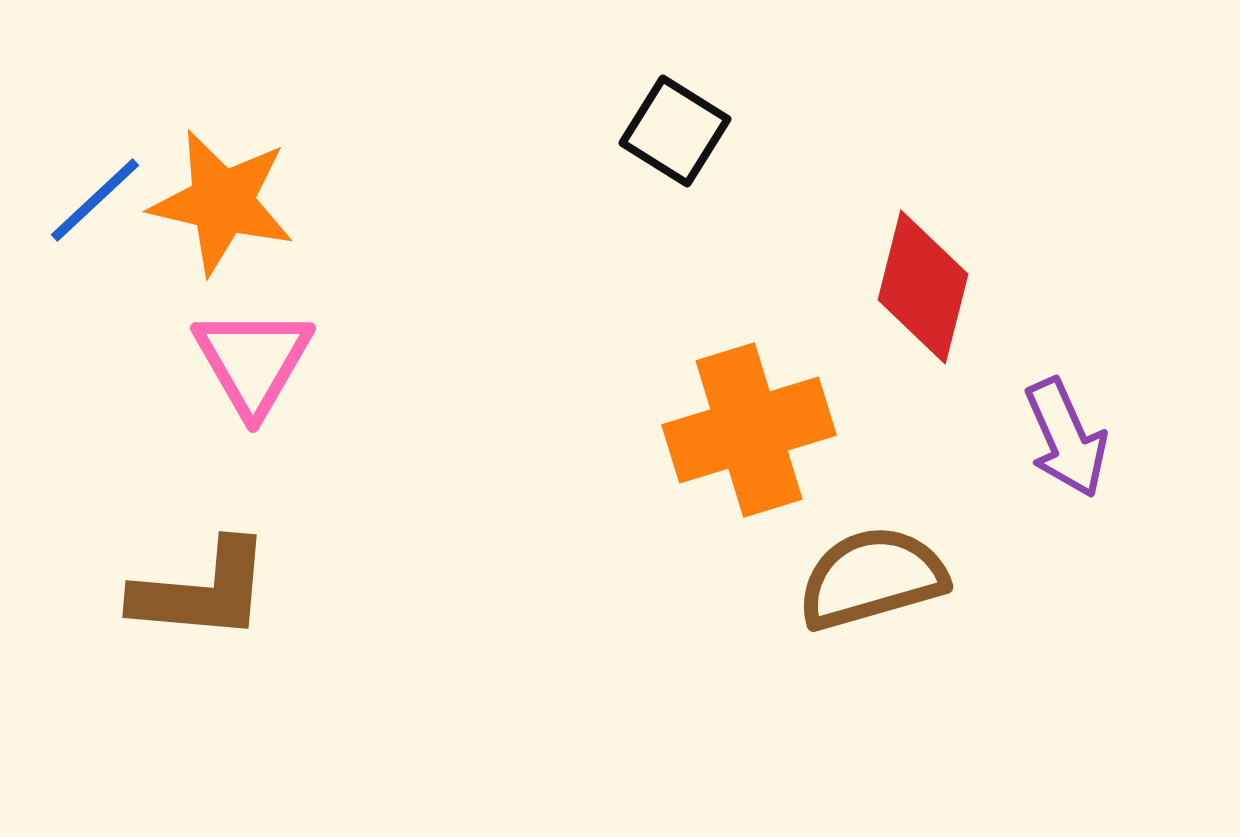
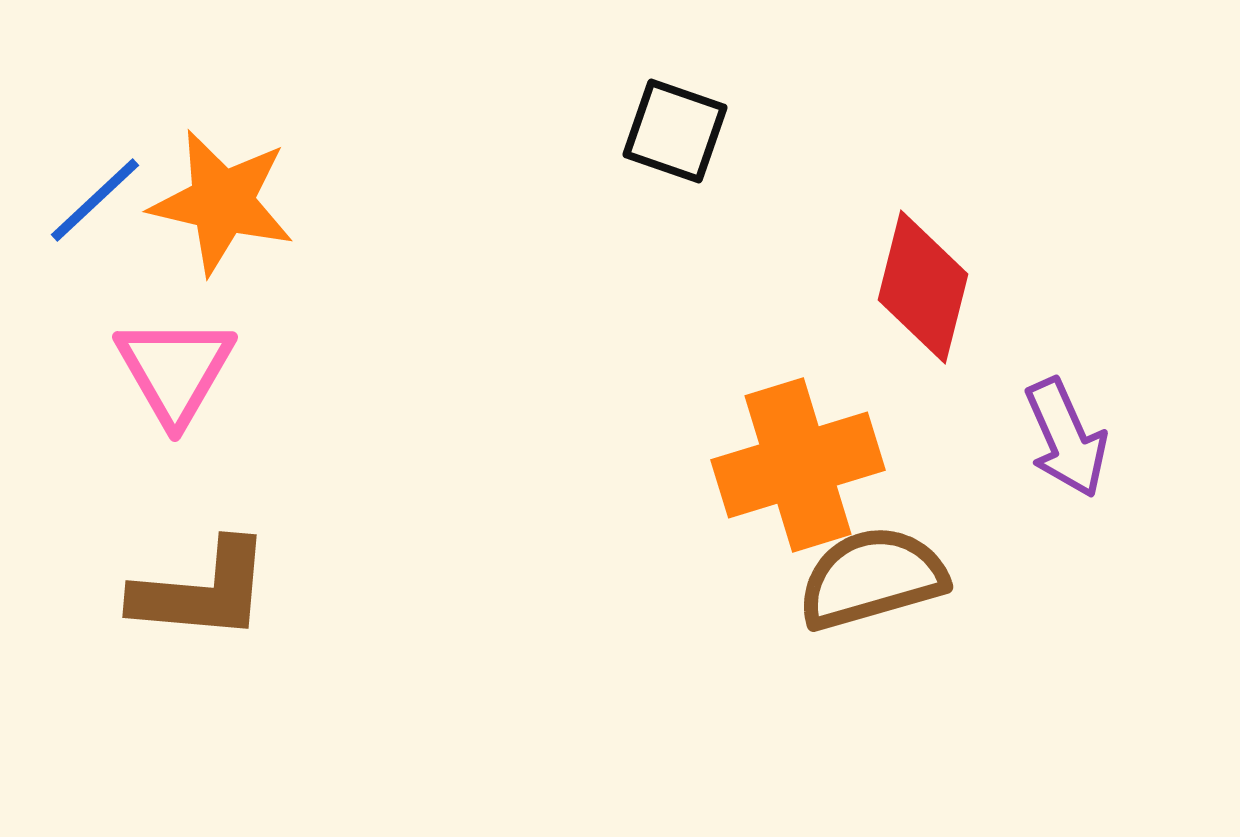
black square: rotated 13 degrees counterclockwise
pink triangle: moved 78 px left, 9 px down
orange cross: moved 49 px right, 35 px down
